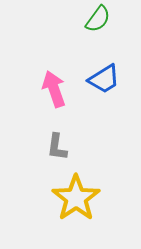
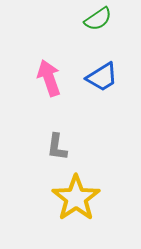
green semicircle: rotated 20 degrees clockwise
blue trapezoid: moved 2 px left, 2 px up
pink arrow: moved 5 px left, 11 px up
